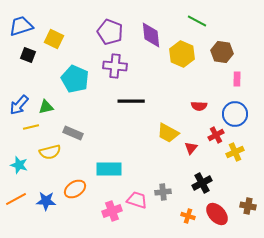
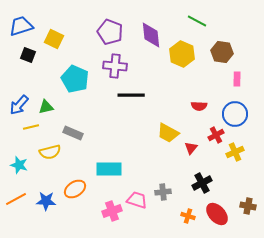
black line: moved 6 px up
